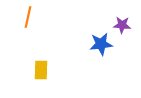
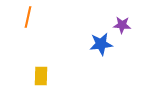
yellow rectangle: moved 6 px down
